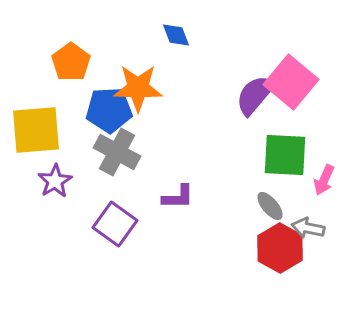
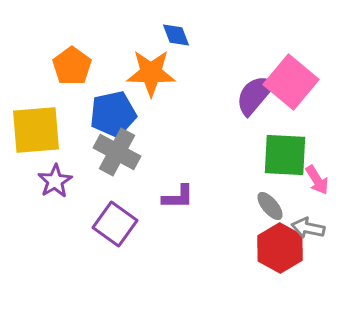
orange pentagon: moved 1 px right, 4 px down
orange star: moved 13 px right, 15 px up
blue pentagon: moved 4 px right, 4 px down; rotated 9 degrees counterclockwise
pink arrow: moved 7 px left; rotated 56 degrees counterclockwise
